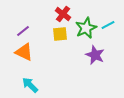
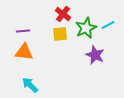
purple line: rotated 32 degrees clockwise
orange triangle: rotated 18 degrees counterclockwise
